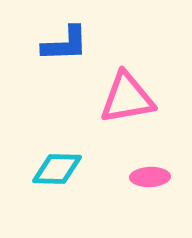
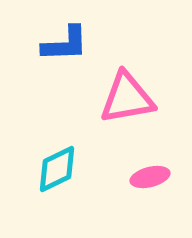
cyan diamond: rotated 27 degrees counterclockwise
pink ellipse: rotated 12 degrees counterclockwise
